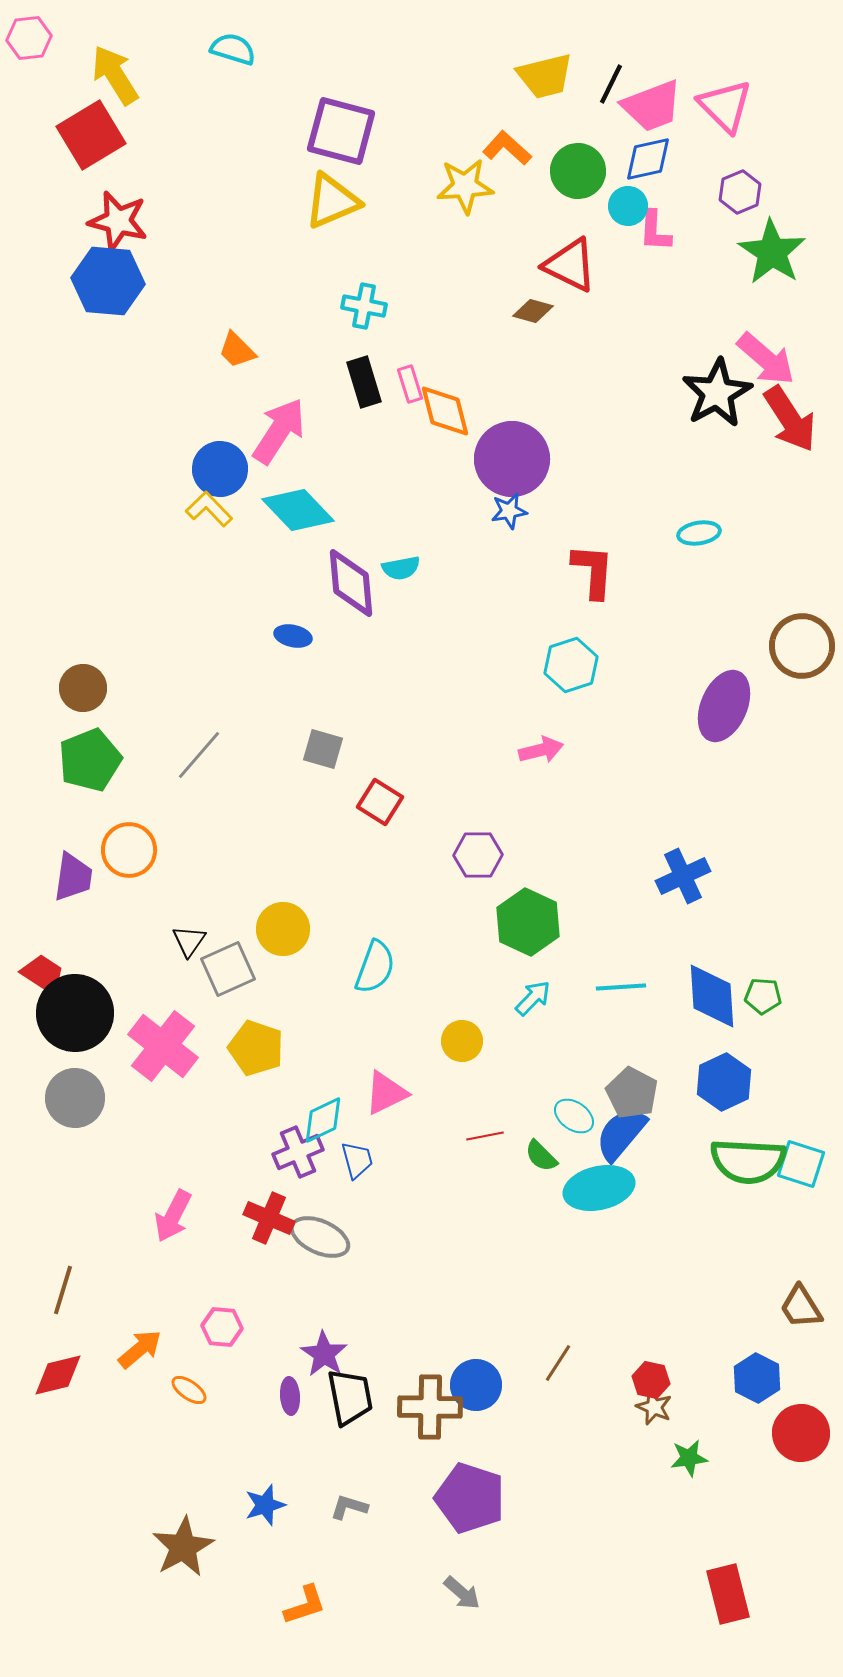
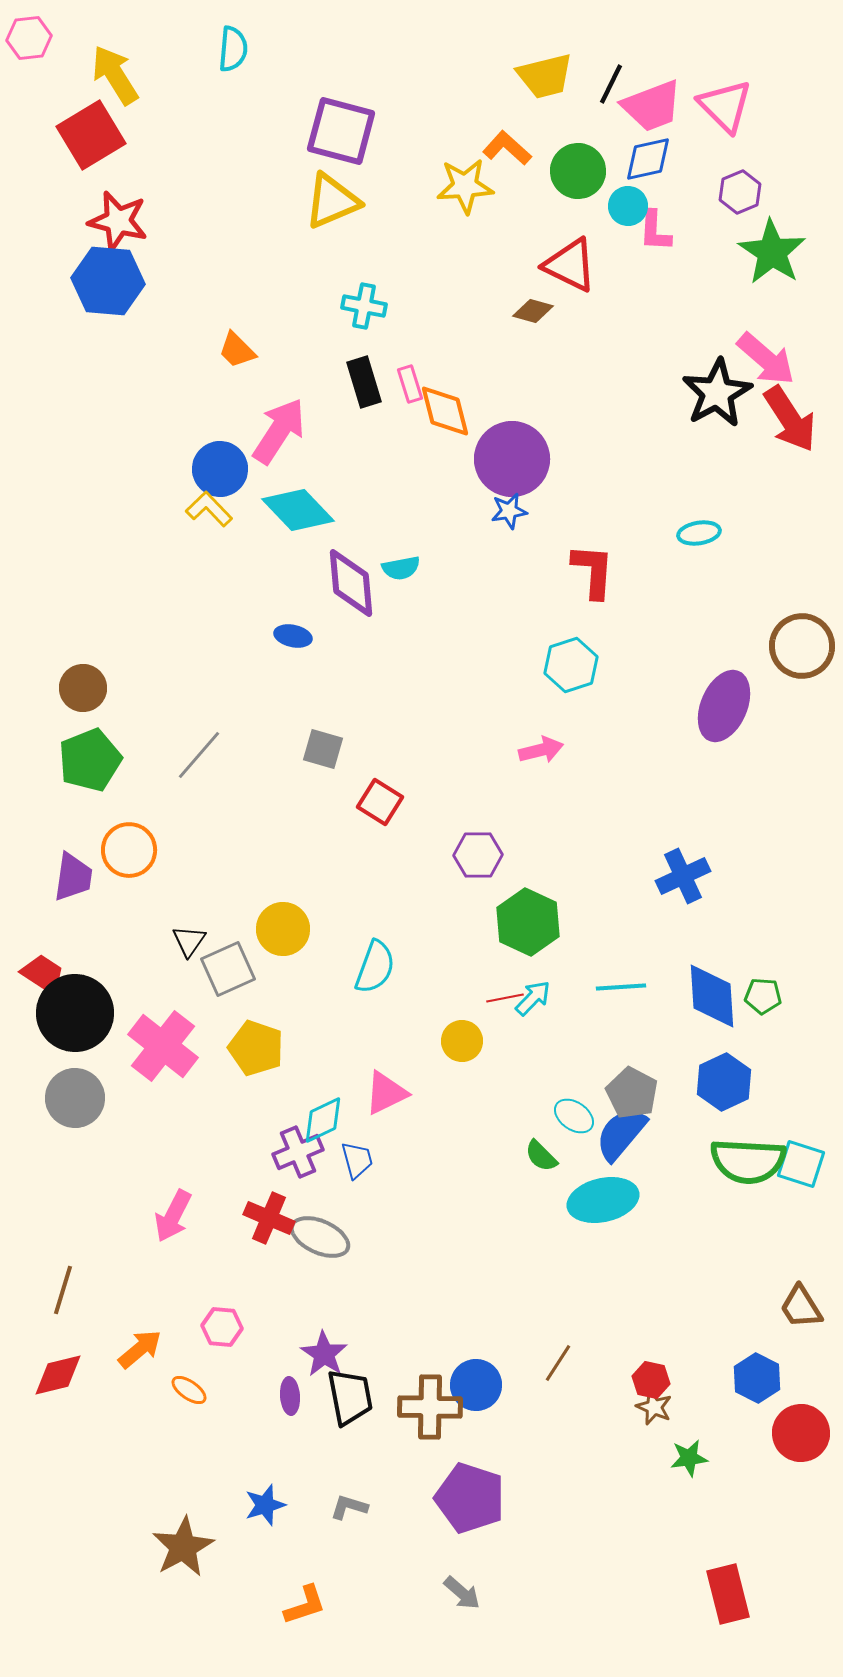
cyan semicircle at (233, 49): rotated 78 degrees clockwise
red line at (485, 1136): moved 20 px right, 138 px up
cyan ellipse at (599, 1188): moved 4 px right, 12 px down
